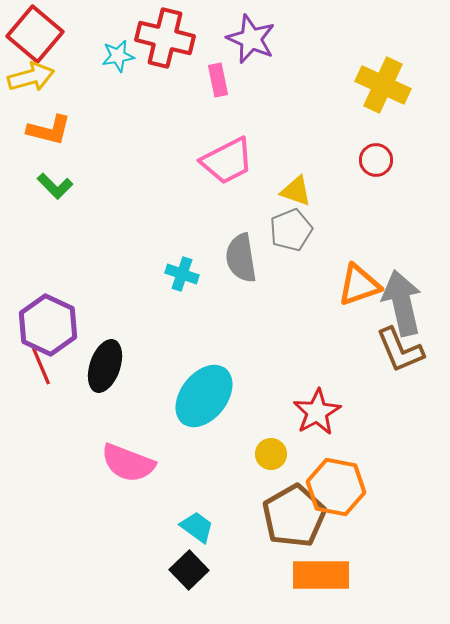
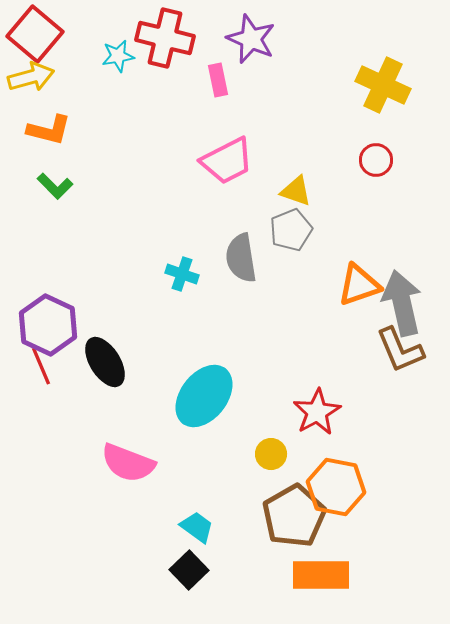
black ellipse: moved 4 px up; rotated 51 degrees counterclockwise
